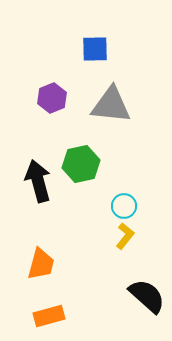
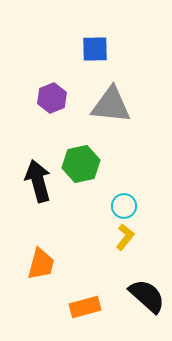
yellow L-shape: moved 1 px down
orange rectangle: moved 36 px right, 9 px up
